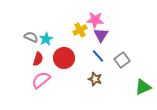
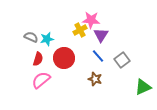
pink star: moved 4 px left
cyan star: moved 1 px right; rotated 16 degrees clockwise
